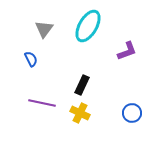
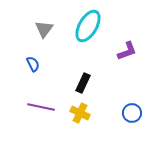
blue semicircle: moved 2 px right, 5 px down
black rectangle: moved 1 px right, 2 px up
purple line: moved 1 px left, 4 px down
